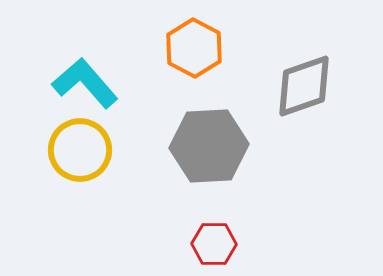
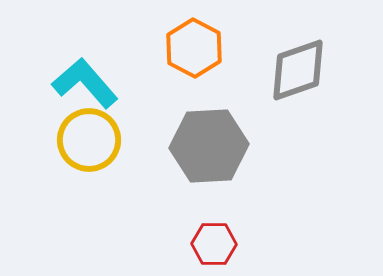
gray diamond: moved 6 px left, 16 px up
yellow circle: moved 9 px right, 10 px up
